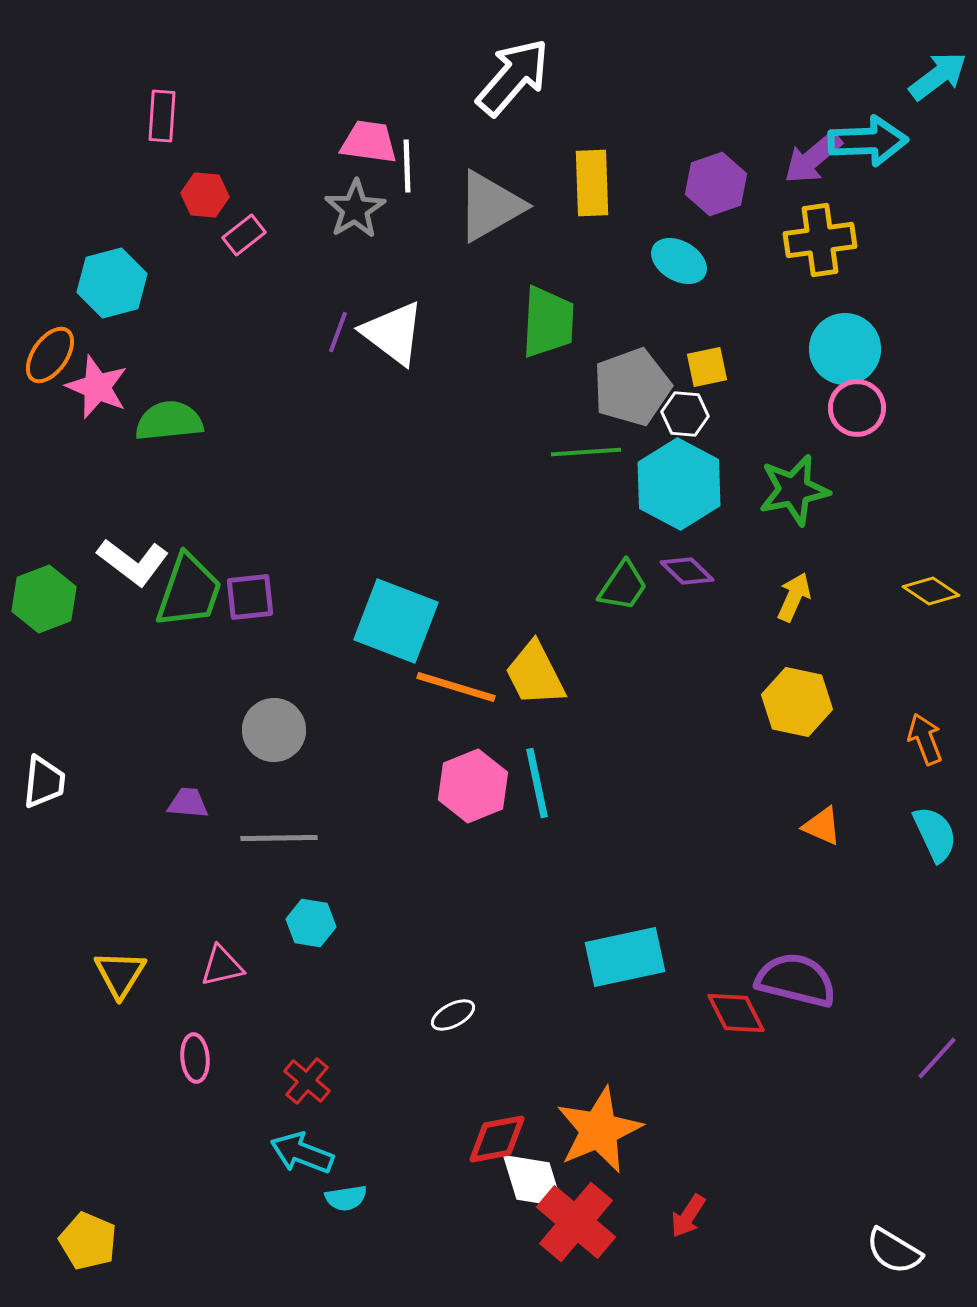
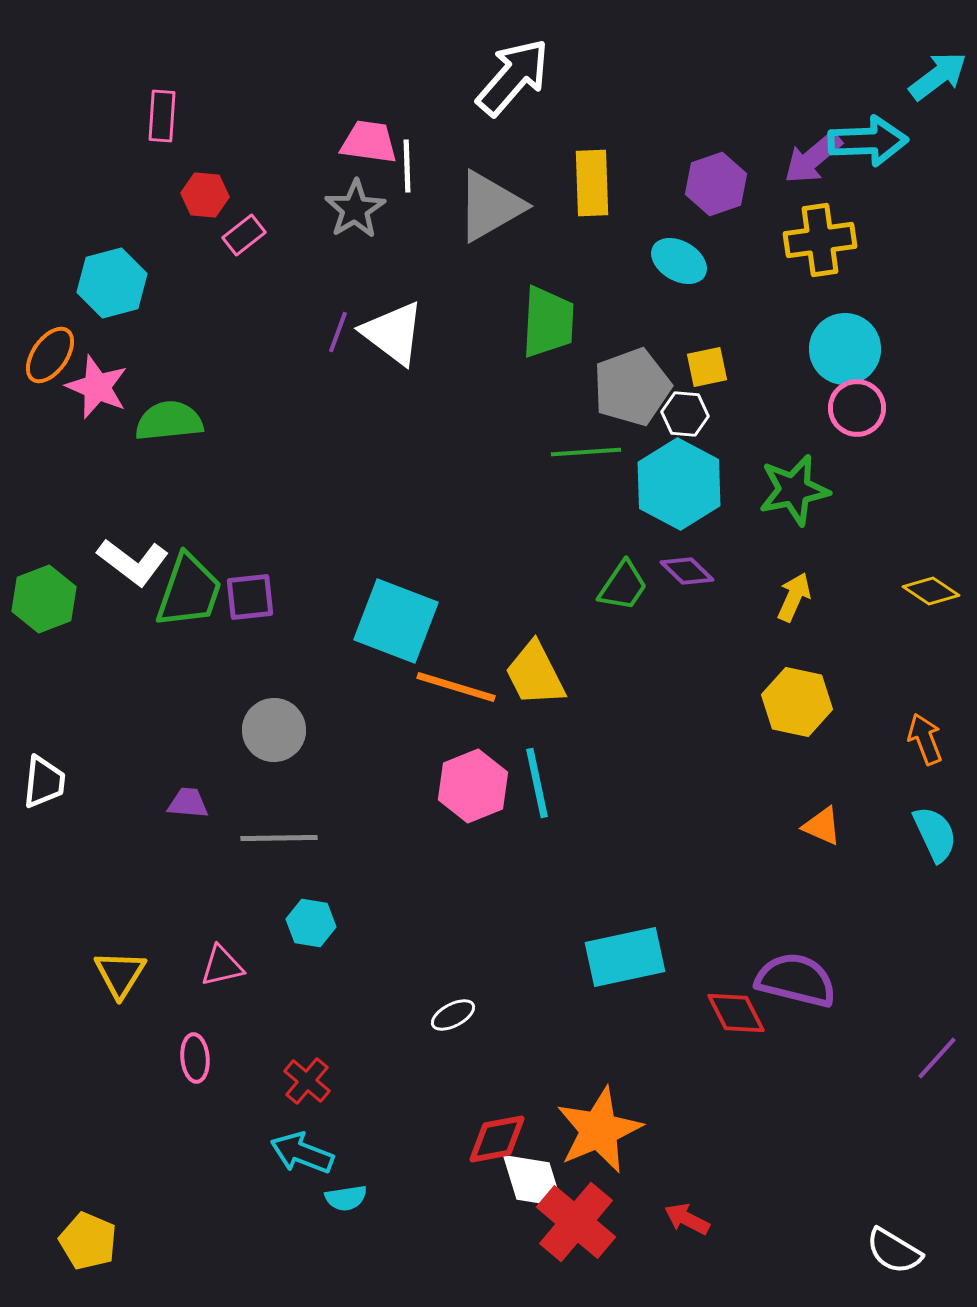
red arrow at (688, 1216): moved 1 px left, 3 px down; rotated 84 degrees clockwise
